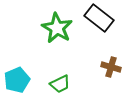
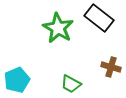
green star: moved 1 px right
green trapezoid: moved 11 px right; rotated 55 degrees clockwise
